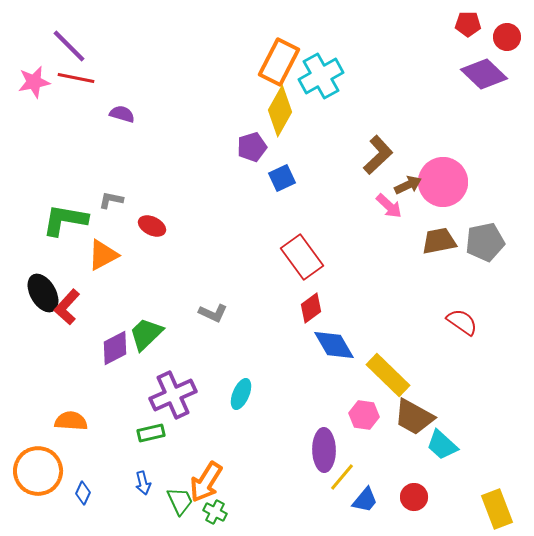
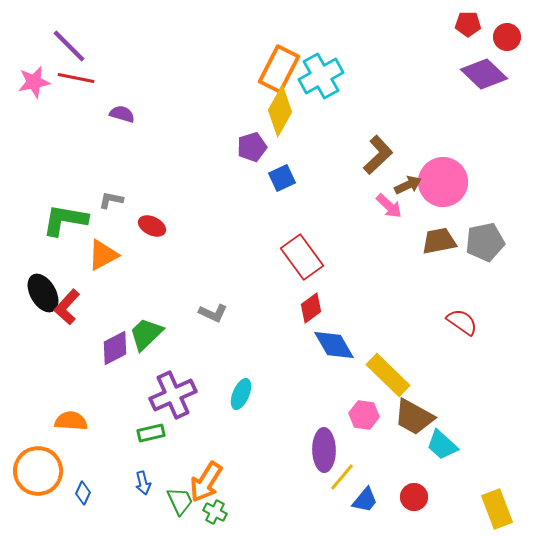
orange rectangle at (279, 62): moved 7 px down
